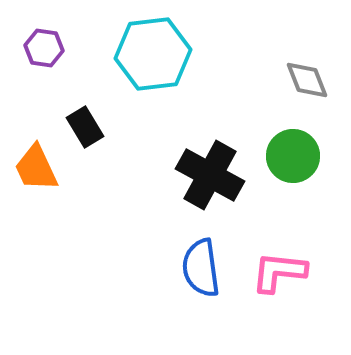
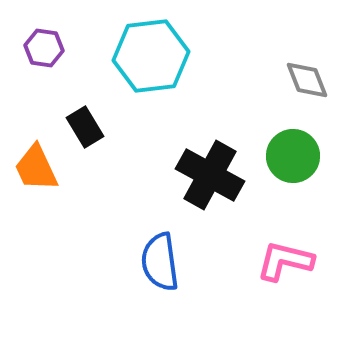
cyan hexagon: moved 2 px left, 2 px down
blue semicircle: moved 41 px left, 6 px up
pink L-shape: moved 6 px right, 11 px up; rotated 8 degrees clockwise
